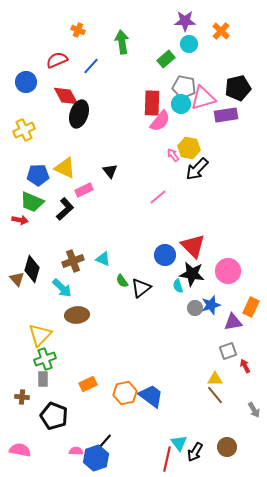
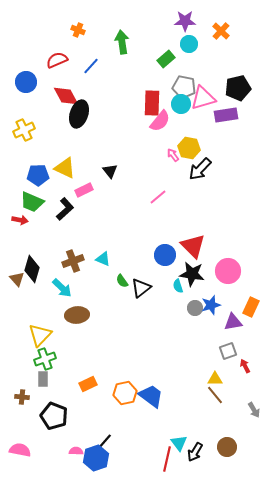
black arrow at (197, 169): moved 3 px right
